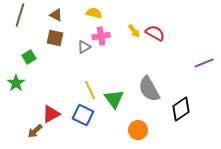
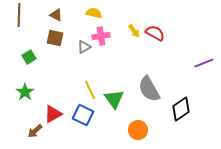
brown line: moved 1 px left; rotated 15 degrees counterclockwise
green star: moved 9 px right, 9 px down
red triangle: moved 2 px right
